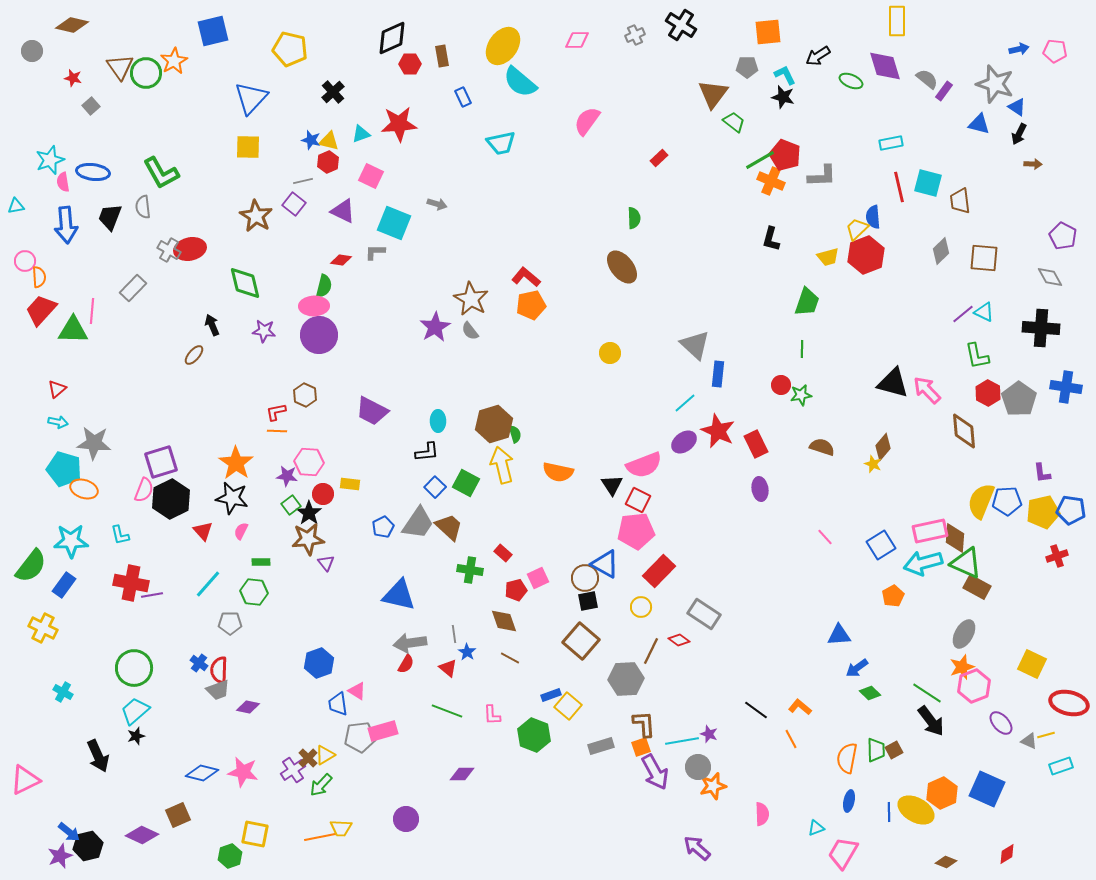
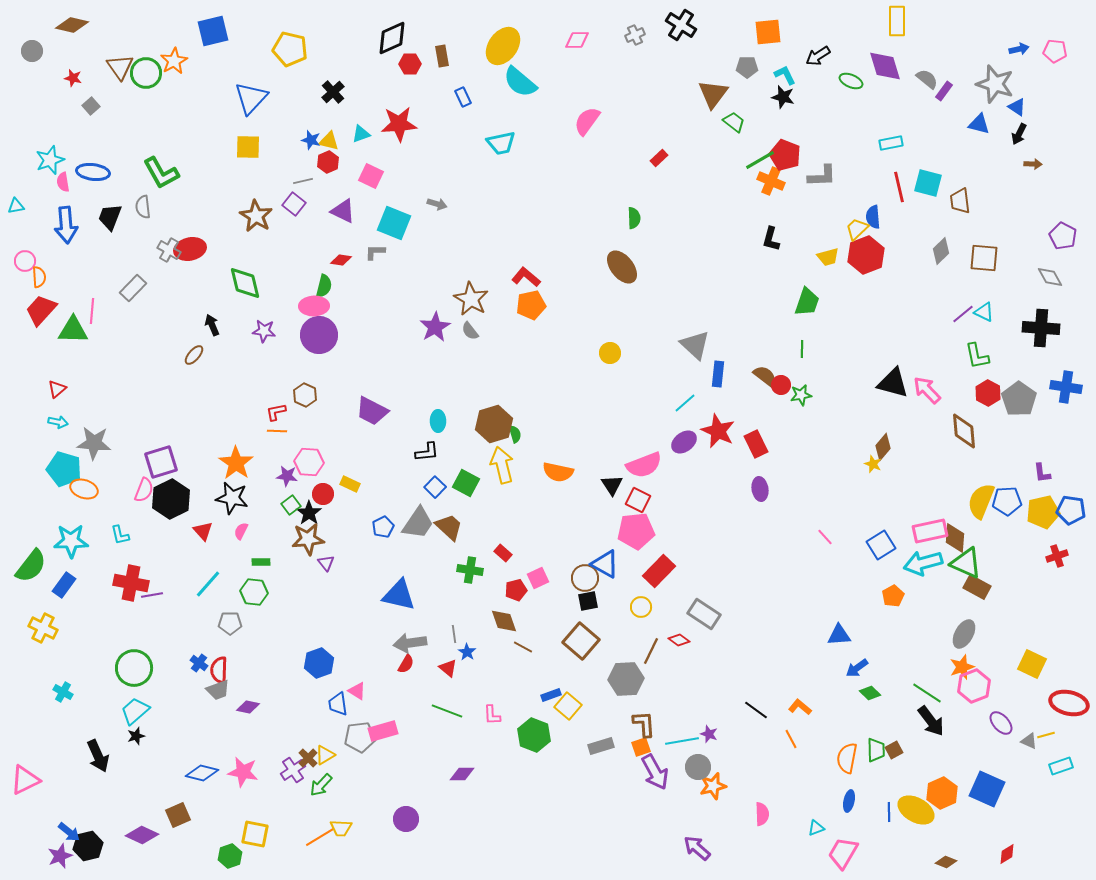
brown semicircle at (822, 447): moved 57 px left, 71 px up; rotated 20 degrees clockwise
yellow rectangle at (350, 484): rotated 18 degrees clockwise
brown line at (510, 658): moved 13 px right, 11 px up
orange line at (320, 837): rotated 20 degrees counterclockwise
